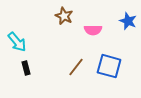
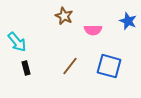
brown line: moved 6 px left, 1 px up
